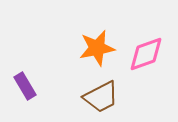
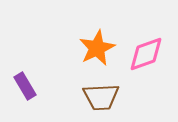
orange star: rotated 15 degrees counterclockwise
brown trapezoid: rotated 24 degrees clockwise
